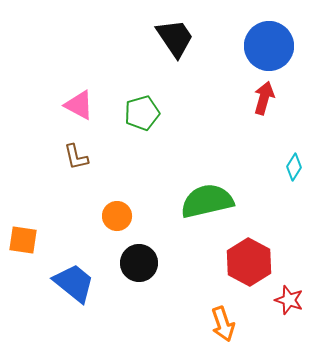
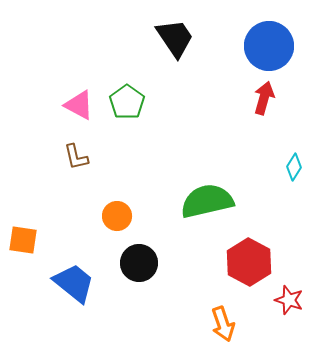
green pentagon: moved 15 px left, 11 px up; rotated 20 degrees counterclockwise
